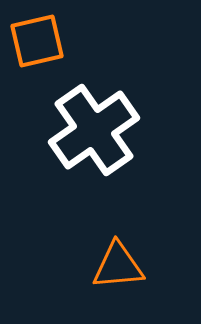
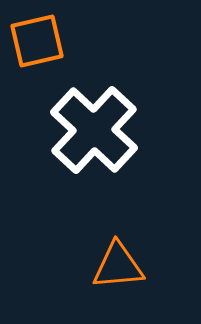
white cross: rotated 12 degrees counterclockwise
